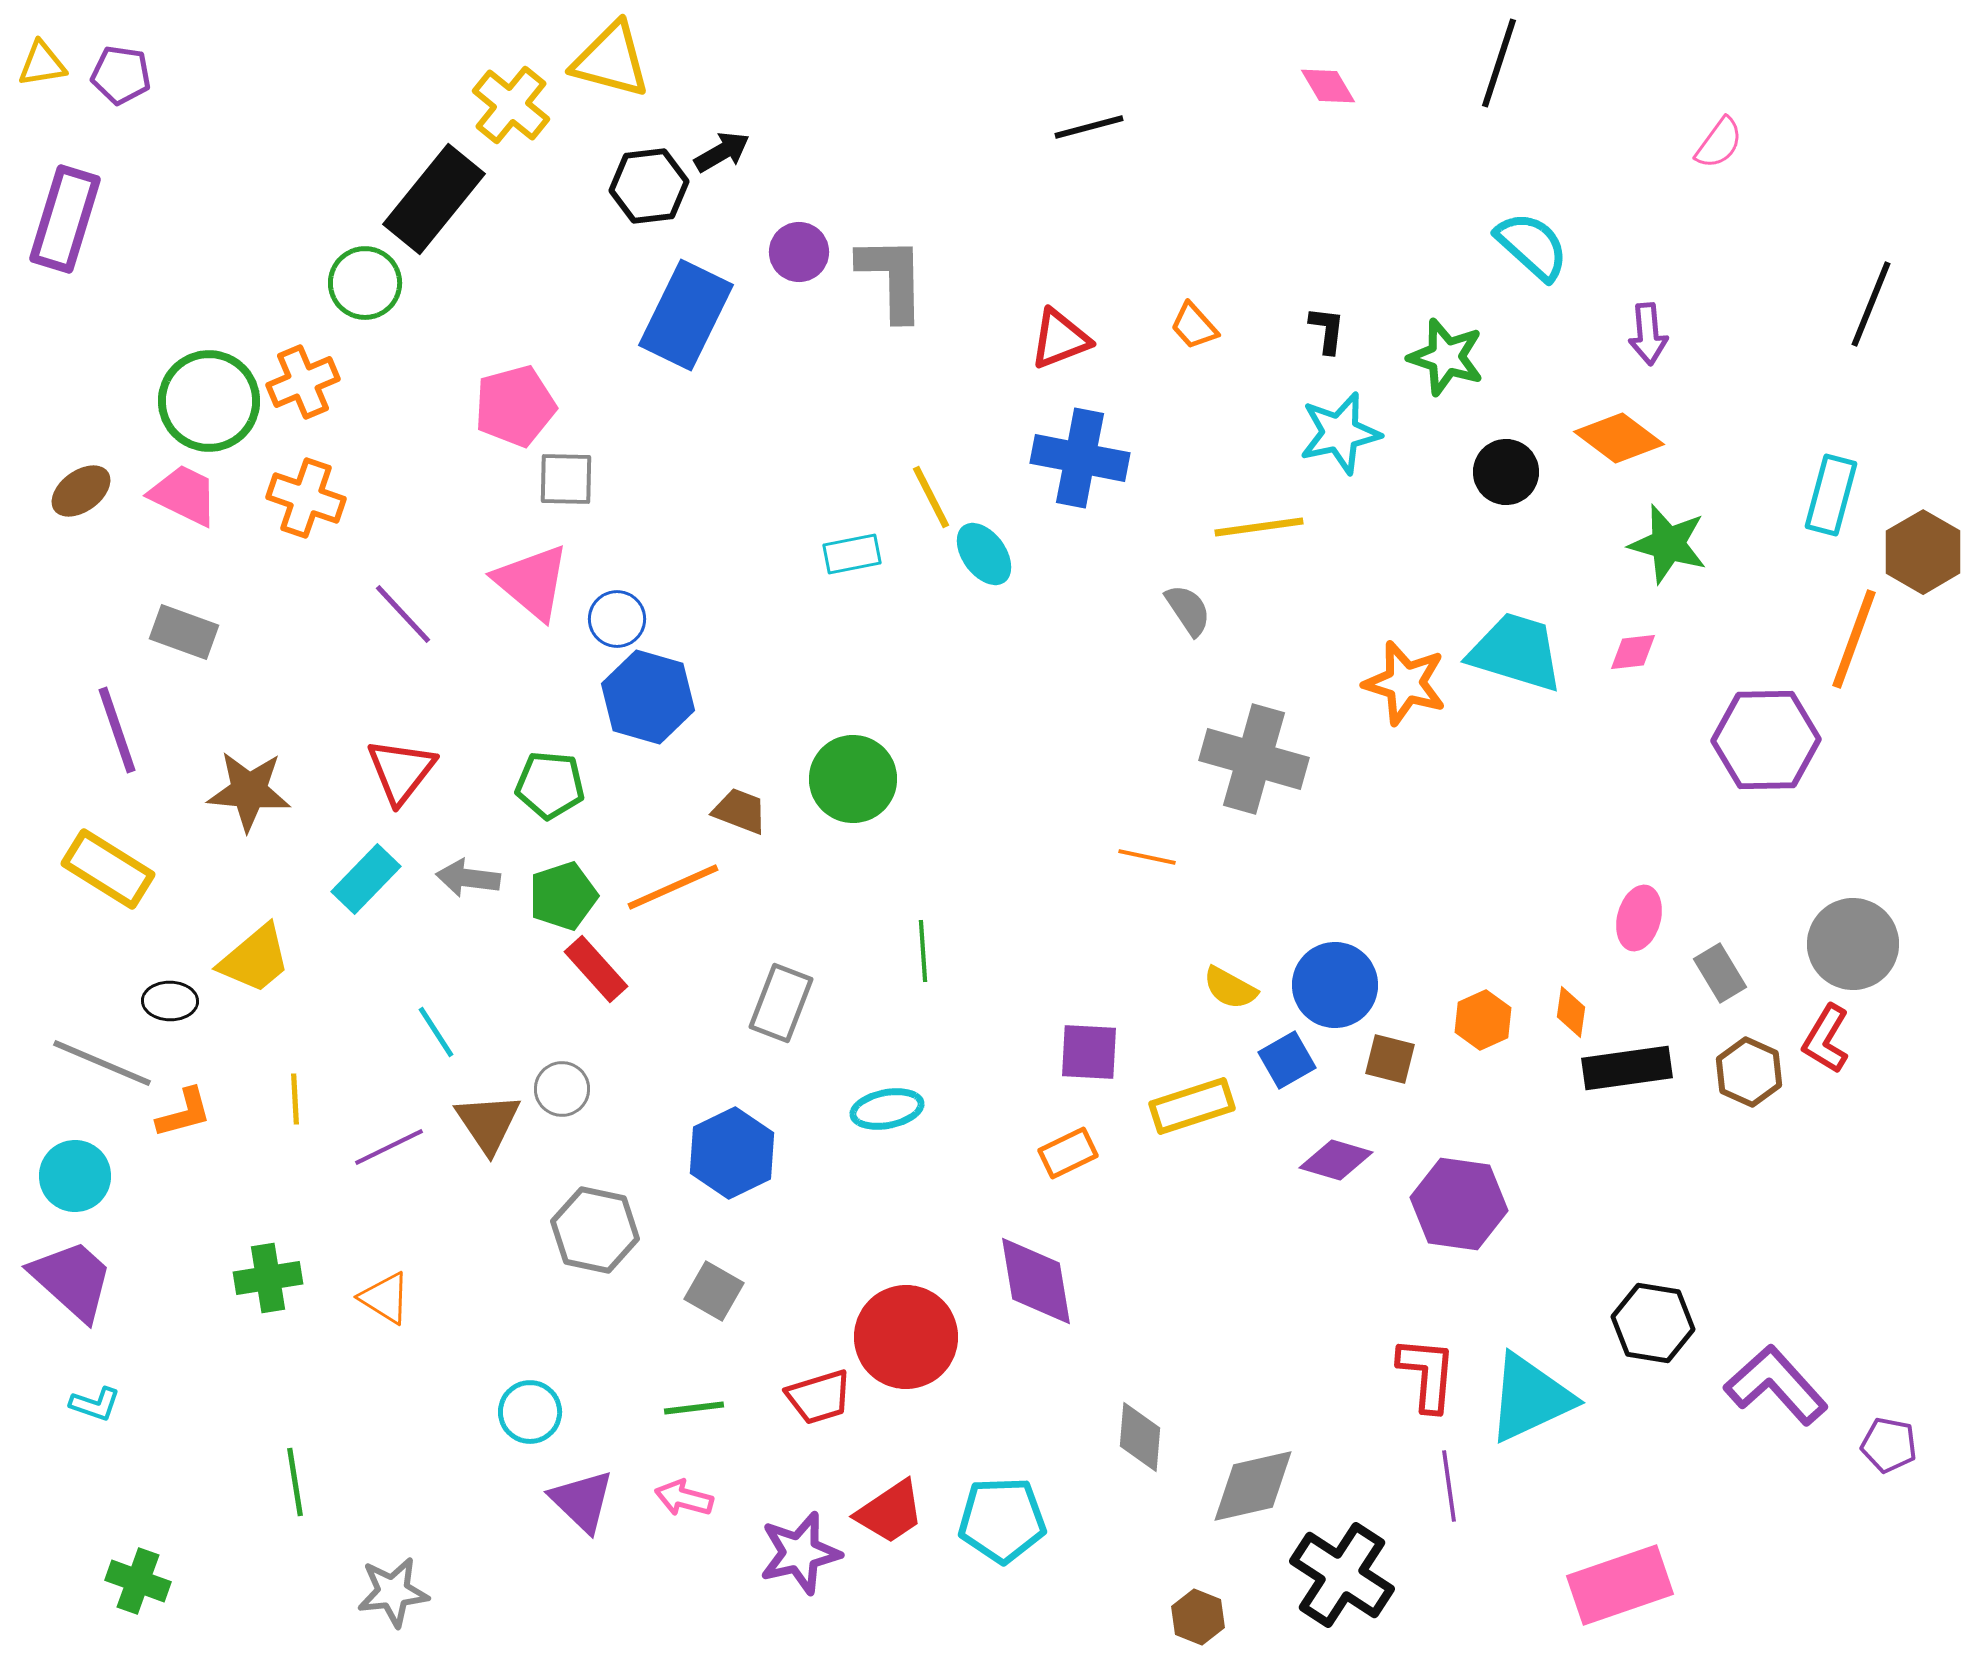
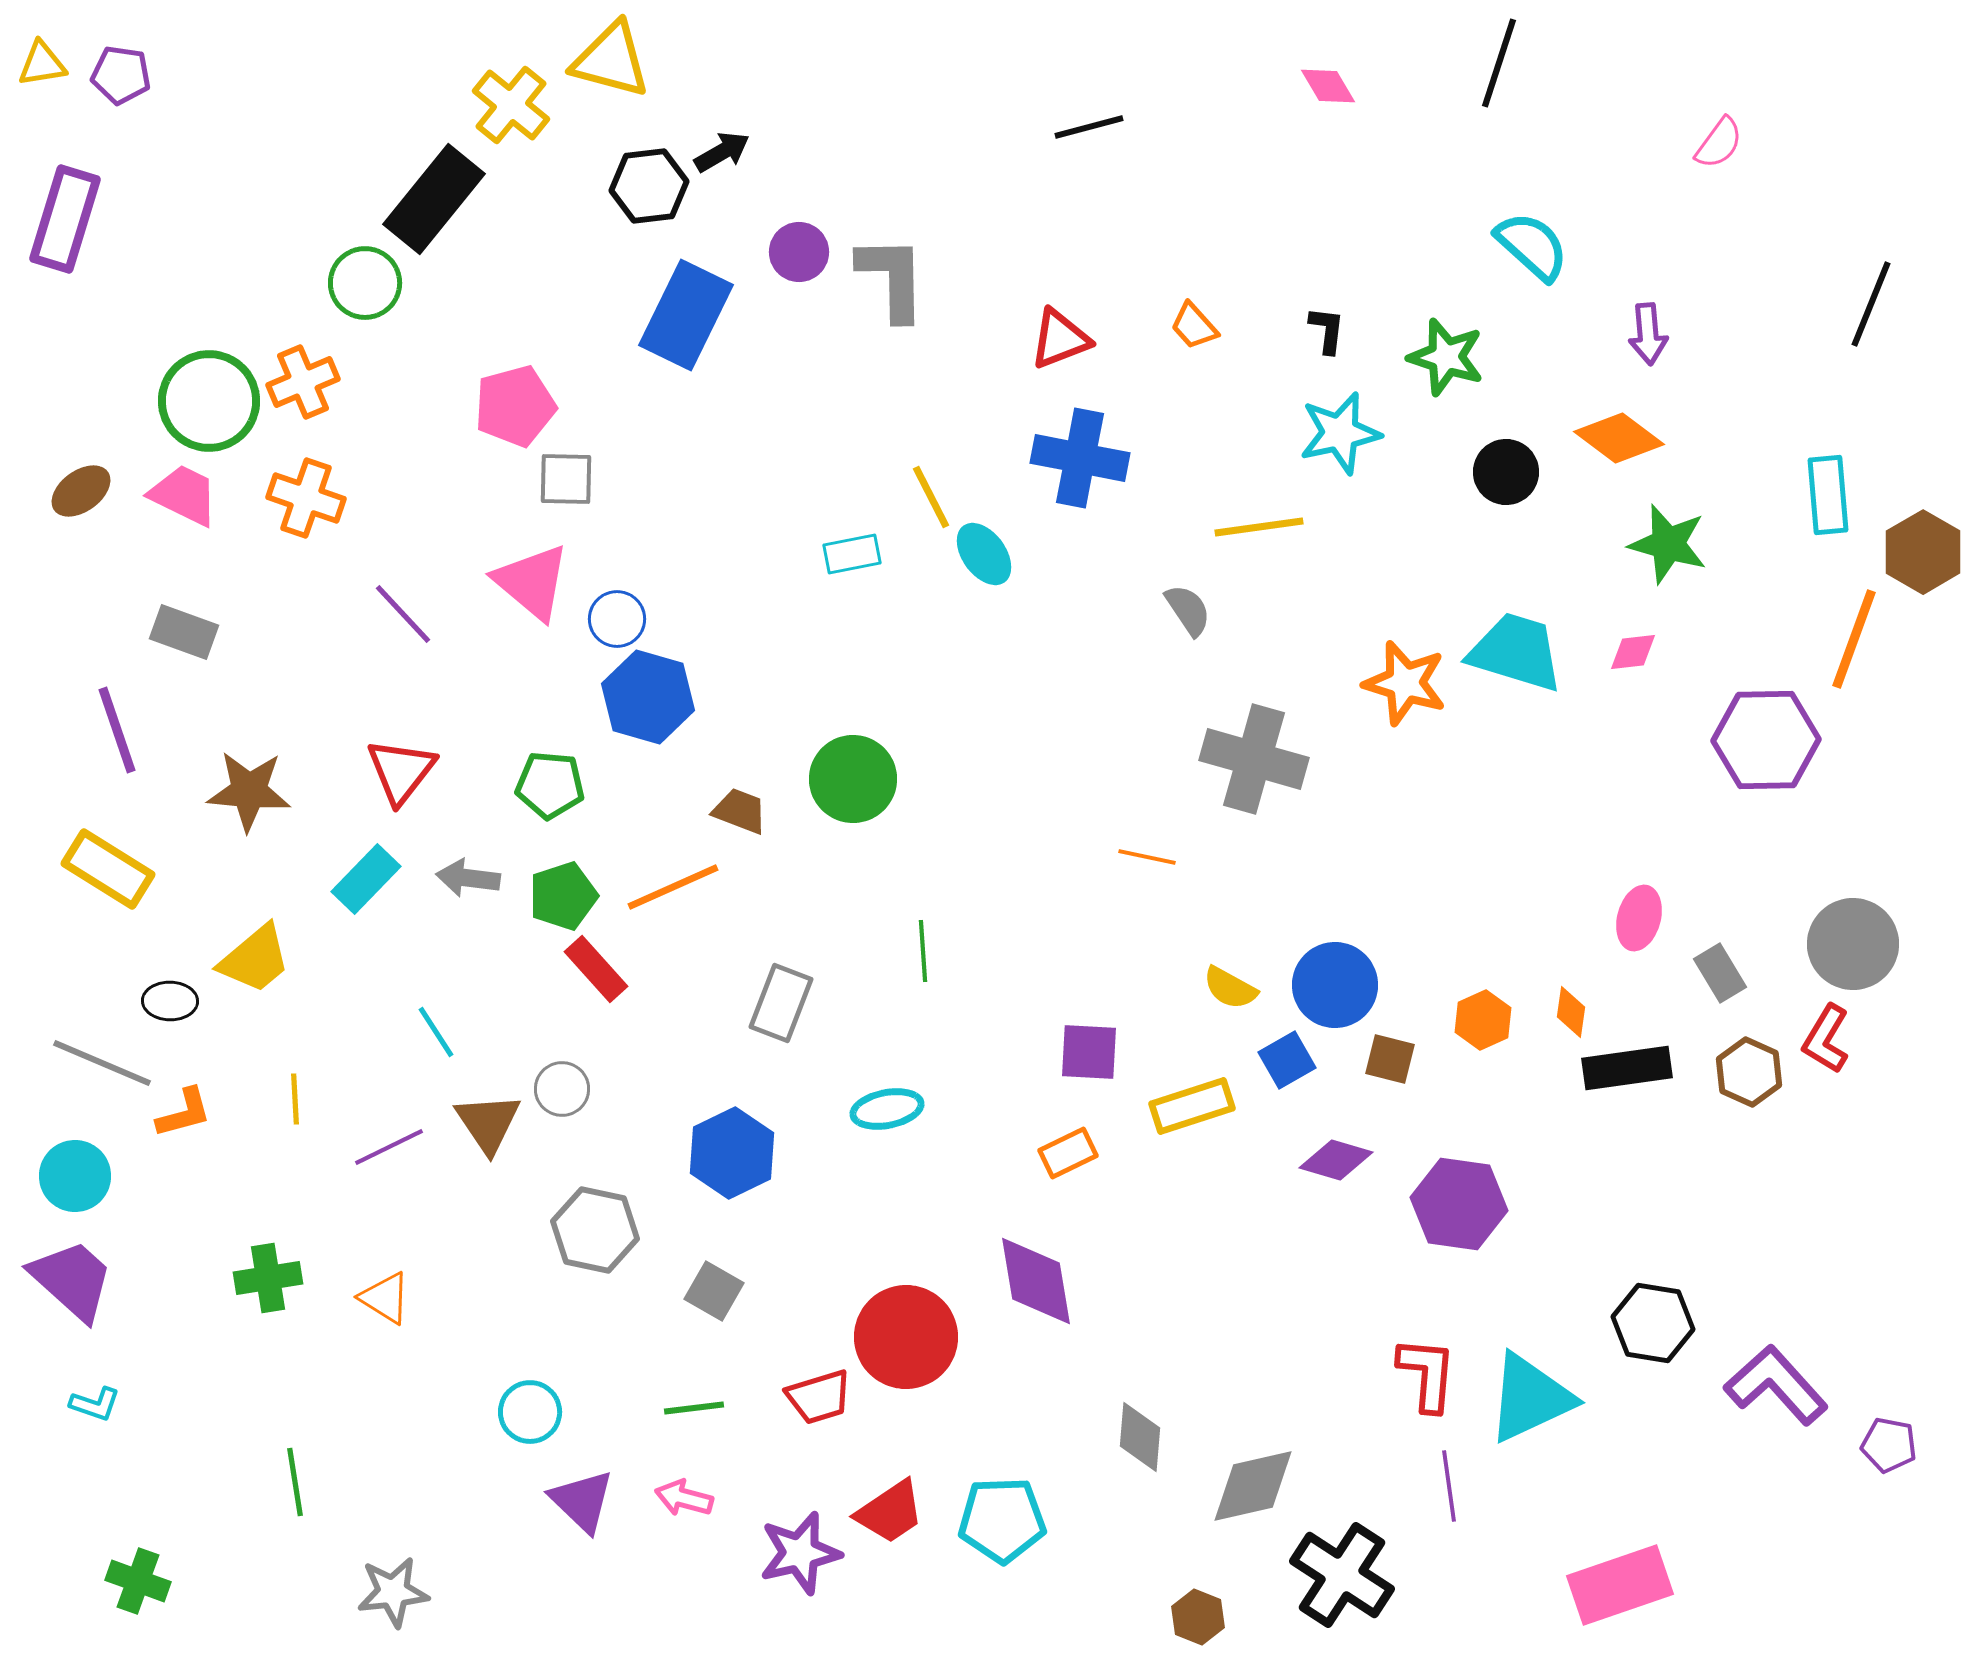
cyan rectangle at (1831, 495): moved 3 px left; rotated 20 degrees counterclockwise
